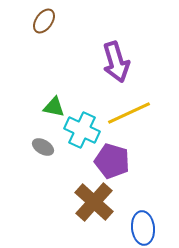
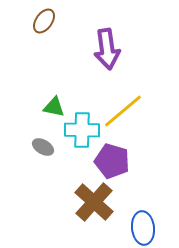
purple arrow: moved 9 px left, 13 px up; rotated 9 degrees clockwise
yellow line: moved 6 px left, 2 px up; rotated 15 degrees counterclockwise
cyan cross: rotated 24 degrees counterclockwise
